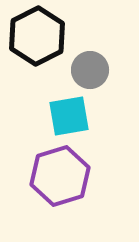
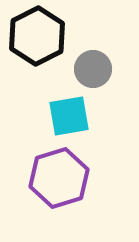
gray circle: moved 3 px right, 1 px up
purple hexagon: moved 1 px left, 2 px down
